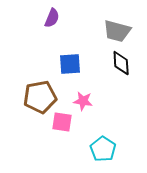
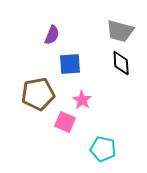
purple semicircle: moved 17 px down
gray trapezoid: moved 3 px right
brown pentagon: moved 2 px left, 3 px up
pink star: moved 1 px left, 1 px up; rotated 24 degrees clockwise
pink square: moved 3 px right; rotated 15 degrees clockwise
cyan pentagon: rotated 20 degrees counterclockwise
